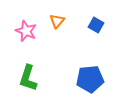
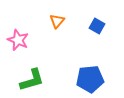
blue square: moved 1 px right, 1 px down
pink star: moved 8 px left, 9 px down
green L-shape: moved 4 px right, 2 px down; rotated 124 degrees counterclockwise
